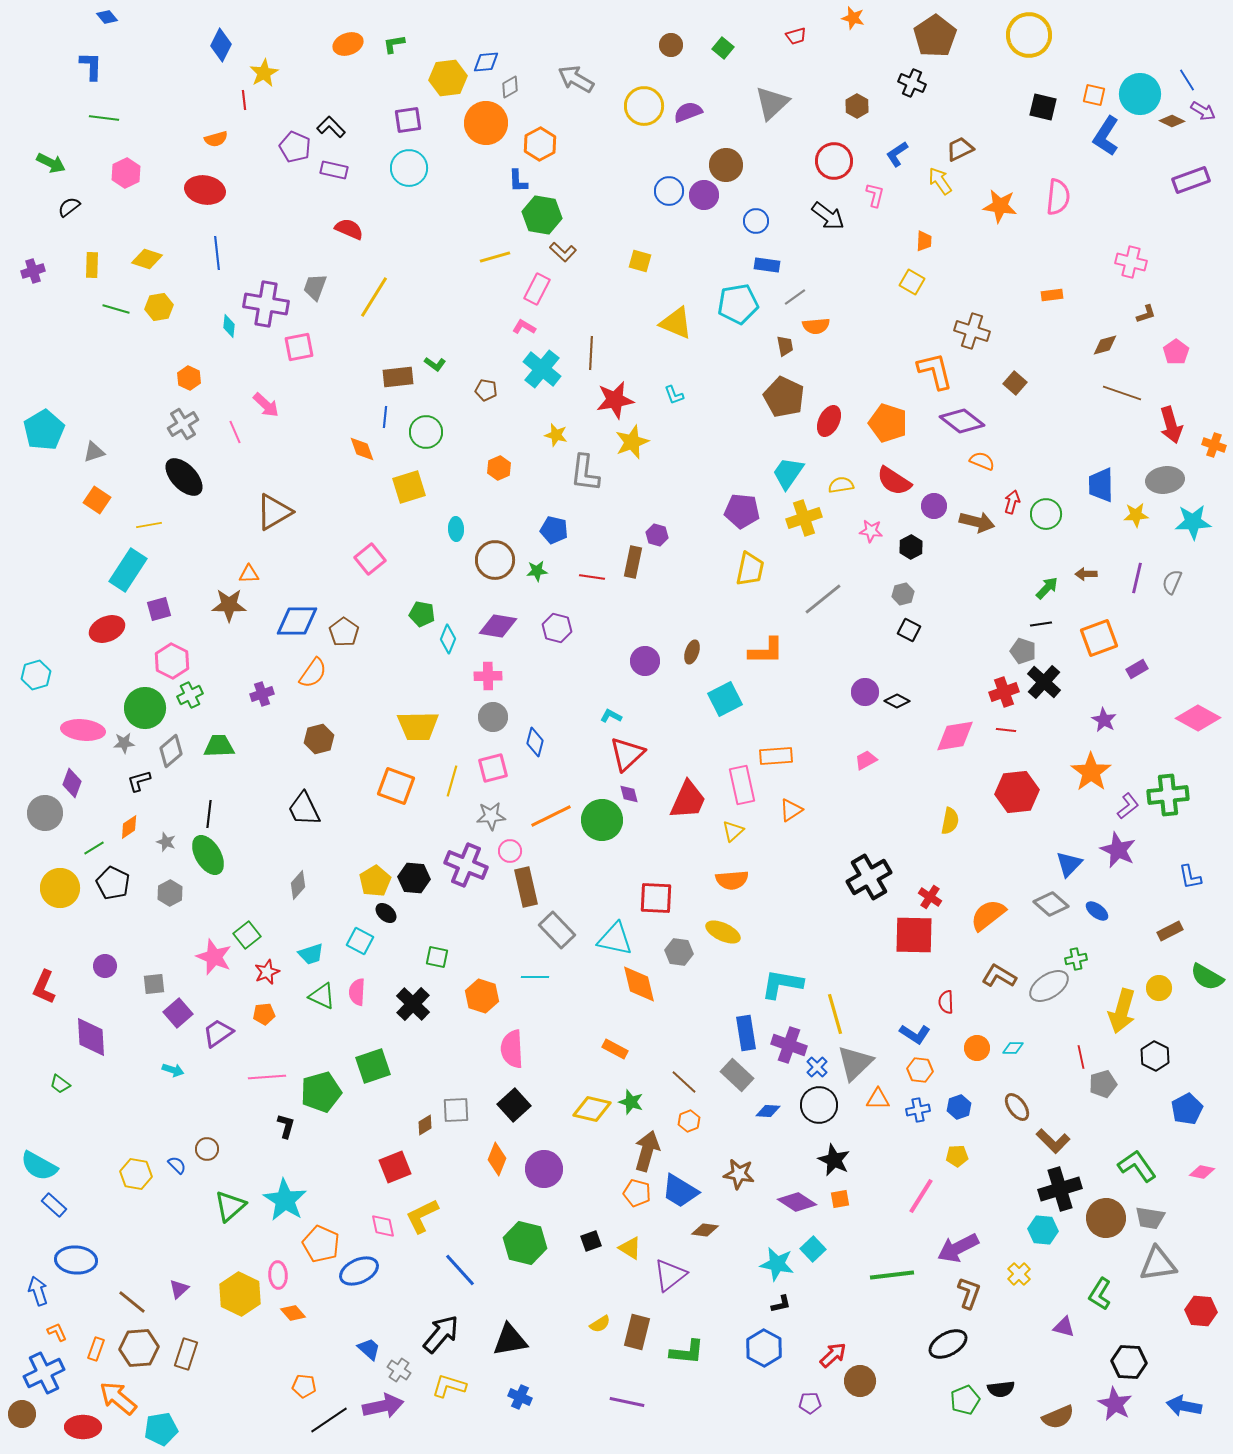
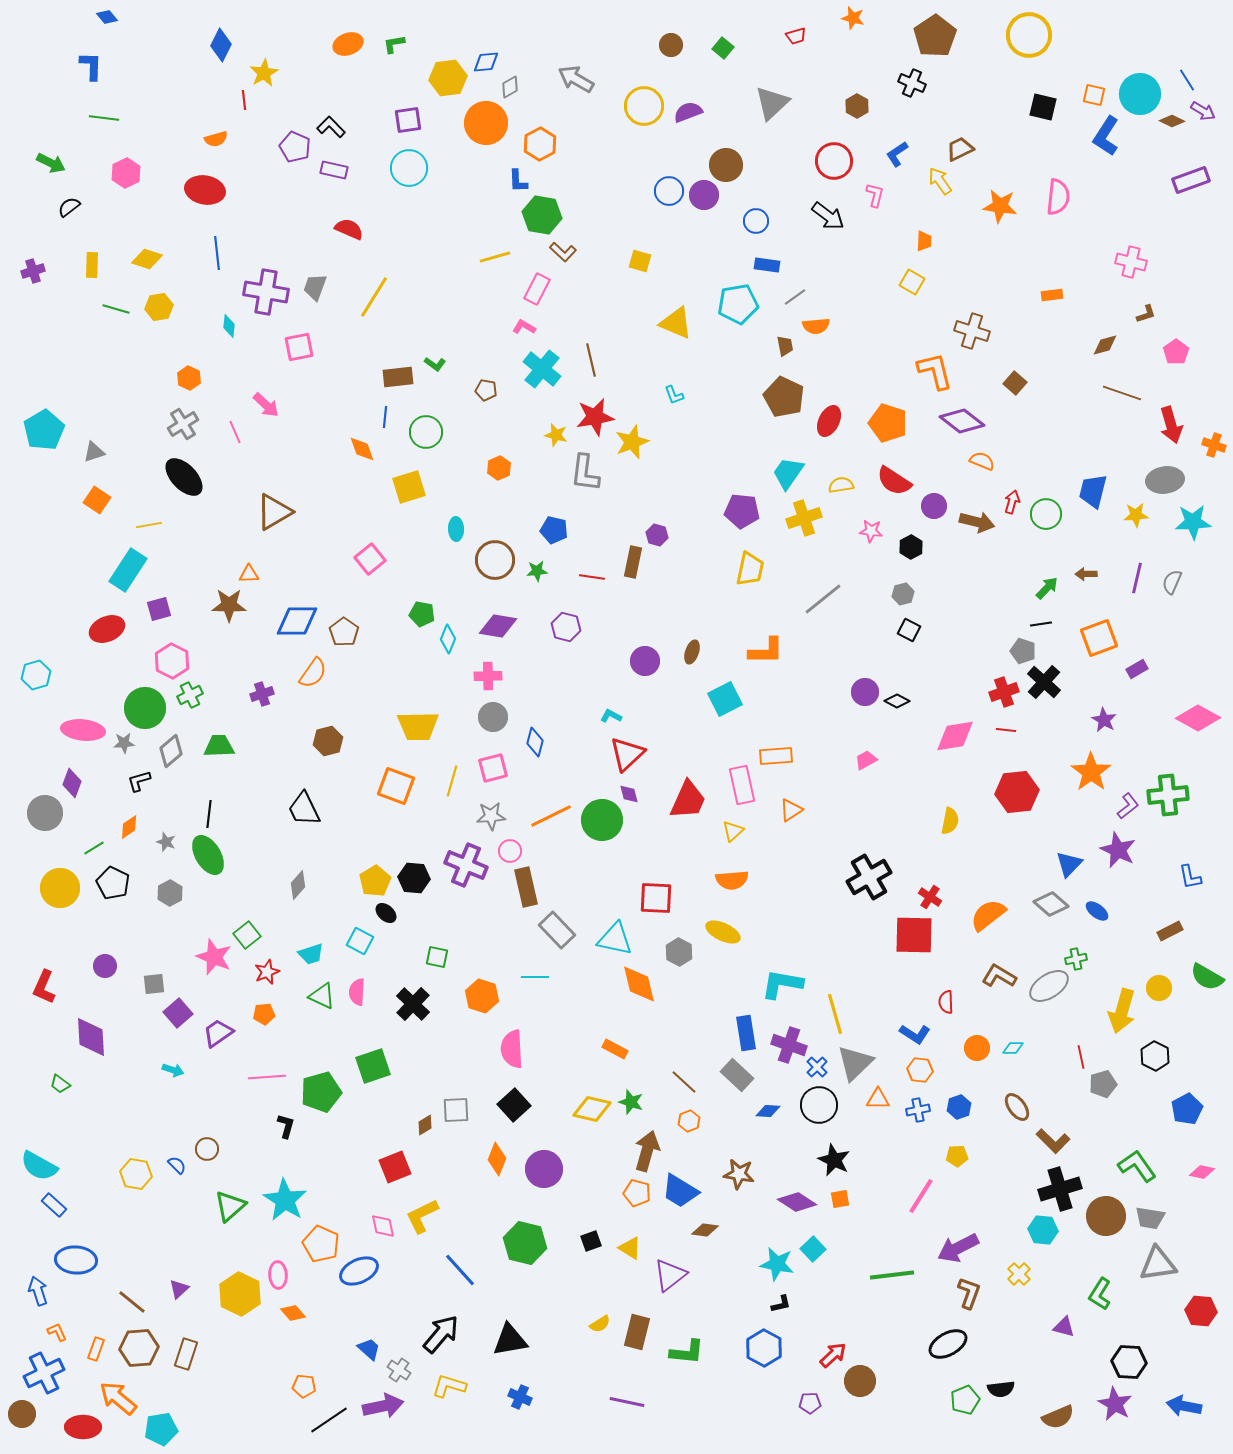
purple cross at (266, 304): moved 12 px up
brown line at (591, 353): moved 7 px down; rotated 16 degrees counterclockwise
red star at (615, 400): moved 20 px left, 17 px down
blue trapezoid at (1101, 485): moved 8 px left, 6 px down; rotated 15 degrees clockwise
purple hexagon at (557, 628): moved 9 px right, 1 px up
brown hexagon at (319, 739): moved 9 px right, 2 px down
gray hexagon at (679, 952): rotated 20 degrees clockwise
brown circle at (1106, 1218): moved 2 px up
